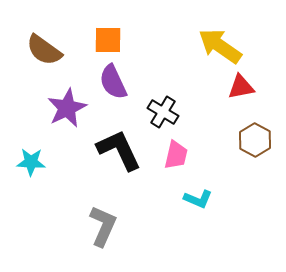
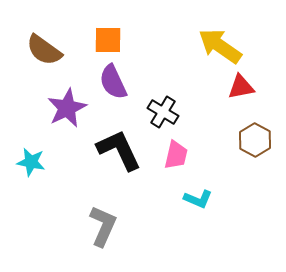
cyan star: rotated 8 degrees clockwise
